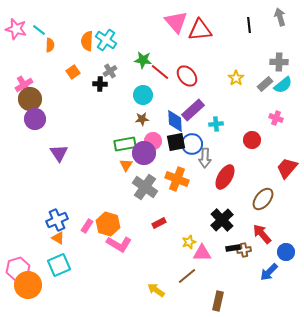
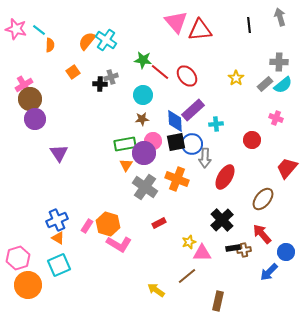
orange semicircle at (87, 41): rotated 36 degrees clockwise
gray cross at (110, 71): moved 1 px right, 6 px down; rotated 16 degrees clockwise
pink hexagon at (18, 269): moved 11 px up
